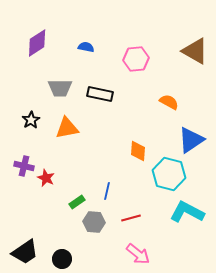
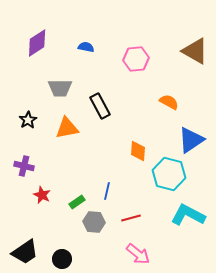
black rectangle: moved 12 px down; rotated 50 degrees clockwise
black star: moved 3 px left
red star: moved 4 px left, 17 px down
cyan L-shape: moved 1 px right, 3 px down
